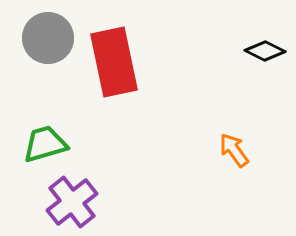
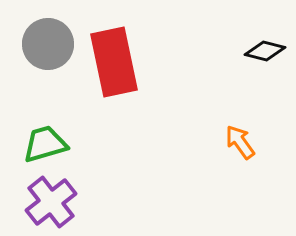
gray circle: moved 6 px down
black diamond: rotated 12 degrees counterclockwise
orange arrow: moved 6 px right, 8 px up
purple cross: moved 21 px left
